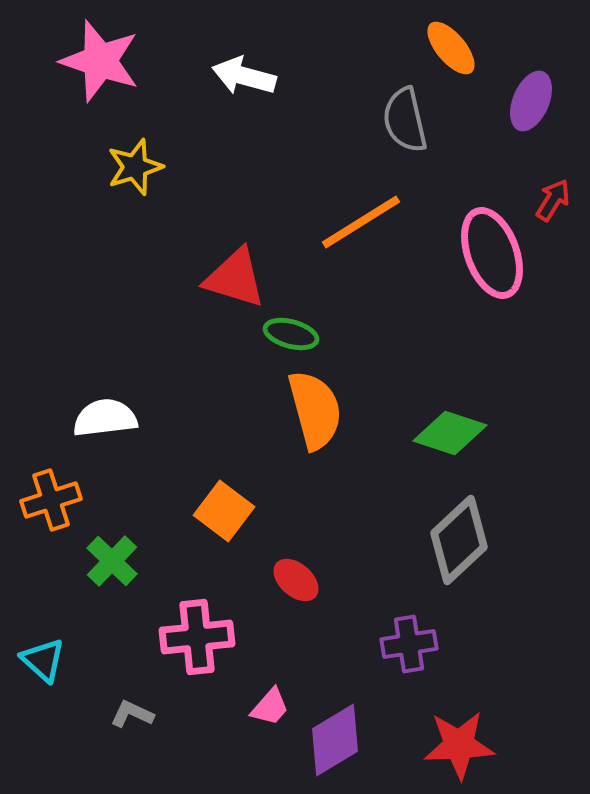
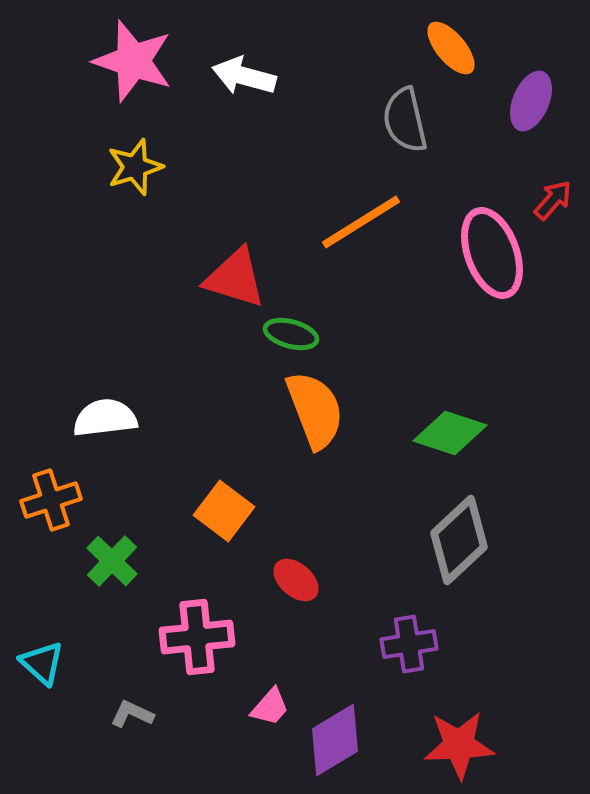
pink star: moved 33 px right
red arrow: rotated 9 degrees clockwise
orange semicircle: rotated 6 degrees counterclockwise
cyan triangle: moved 1 px left, 3 px down
